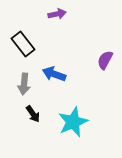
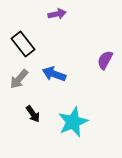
gray arrow: moved 5 px left, 5 px up; rotated 35 degrees clockwise
